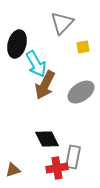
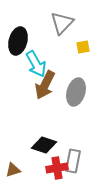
black ellipse: moved 1 px right, 3 px up
gray ellipse: moved 5 px left; rotated 40 degrees counterclockwise
black diamond: moved 3 px left, 6 px down; rotated 45 degrees counterclockwise
gray rectangle: moved 4 px down
